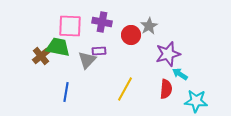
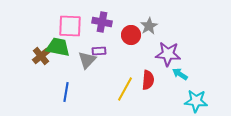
purple star: rotated 20 degrees clockwise
red semicircle: moved 18 px left, 9 px up
